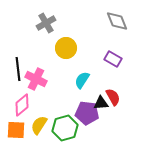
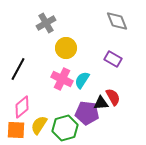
black line: rotated 35 degrees clockwise
pink cross: moved 26 px right
pink diamond: moved 2 px down
